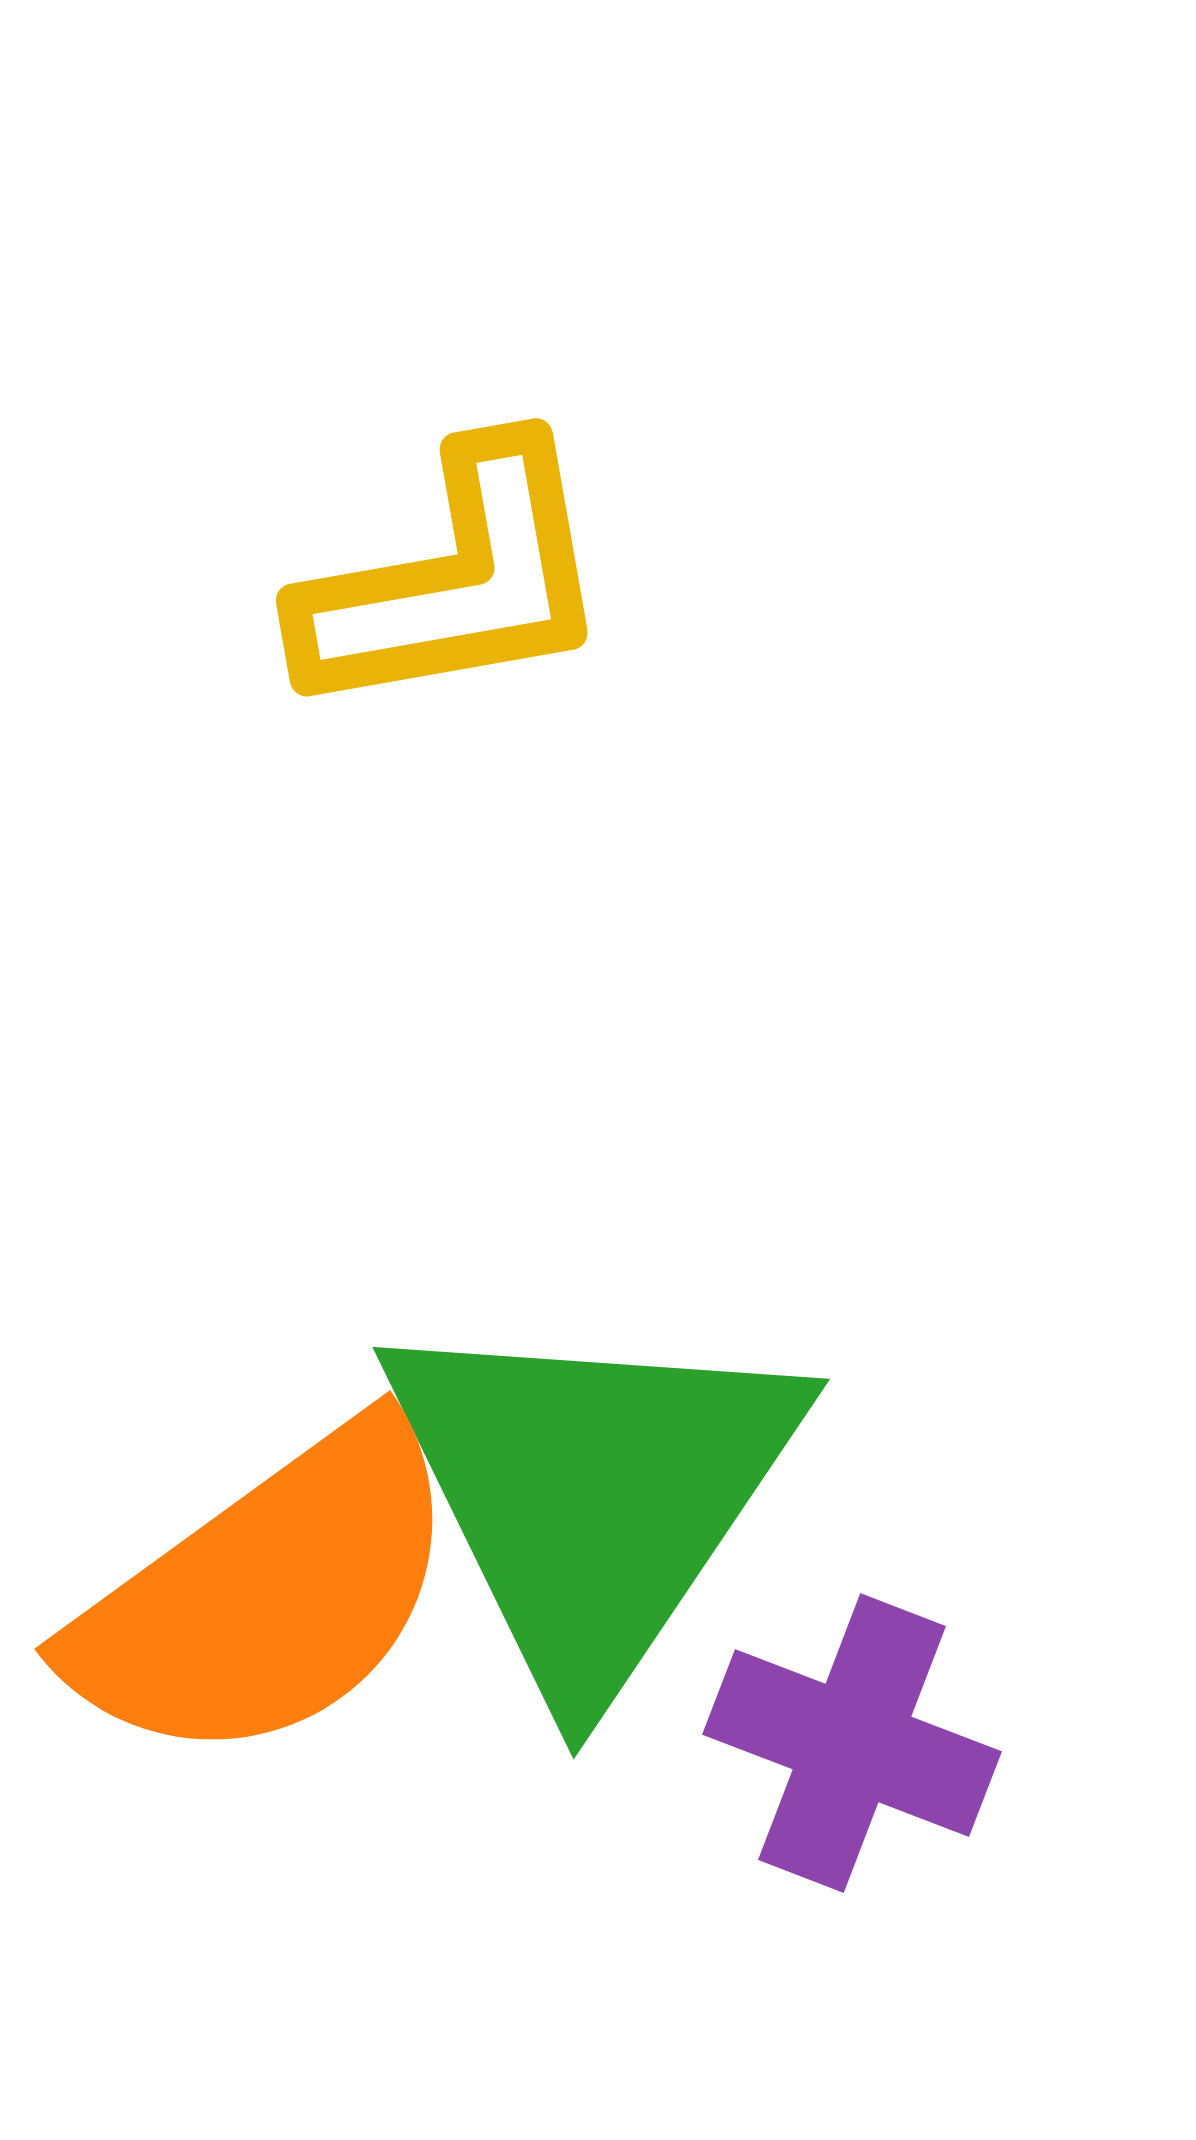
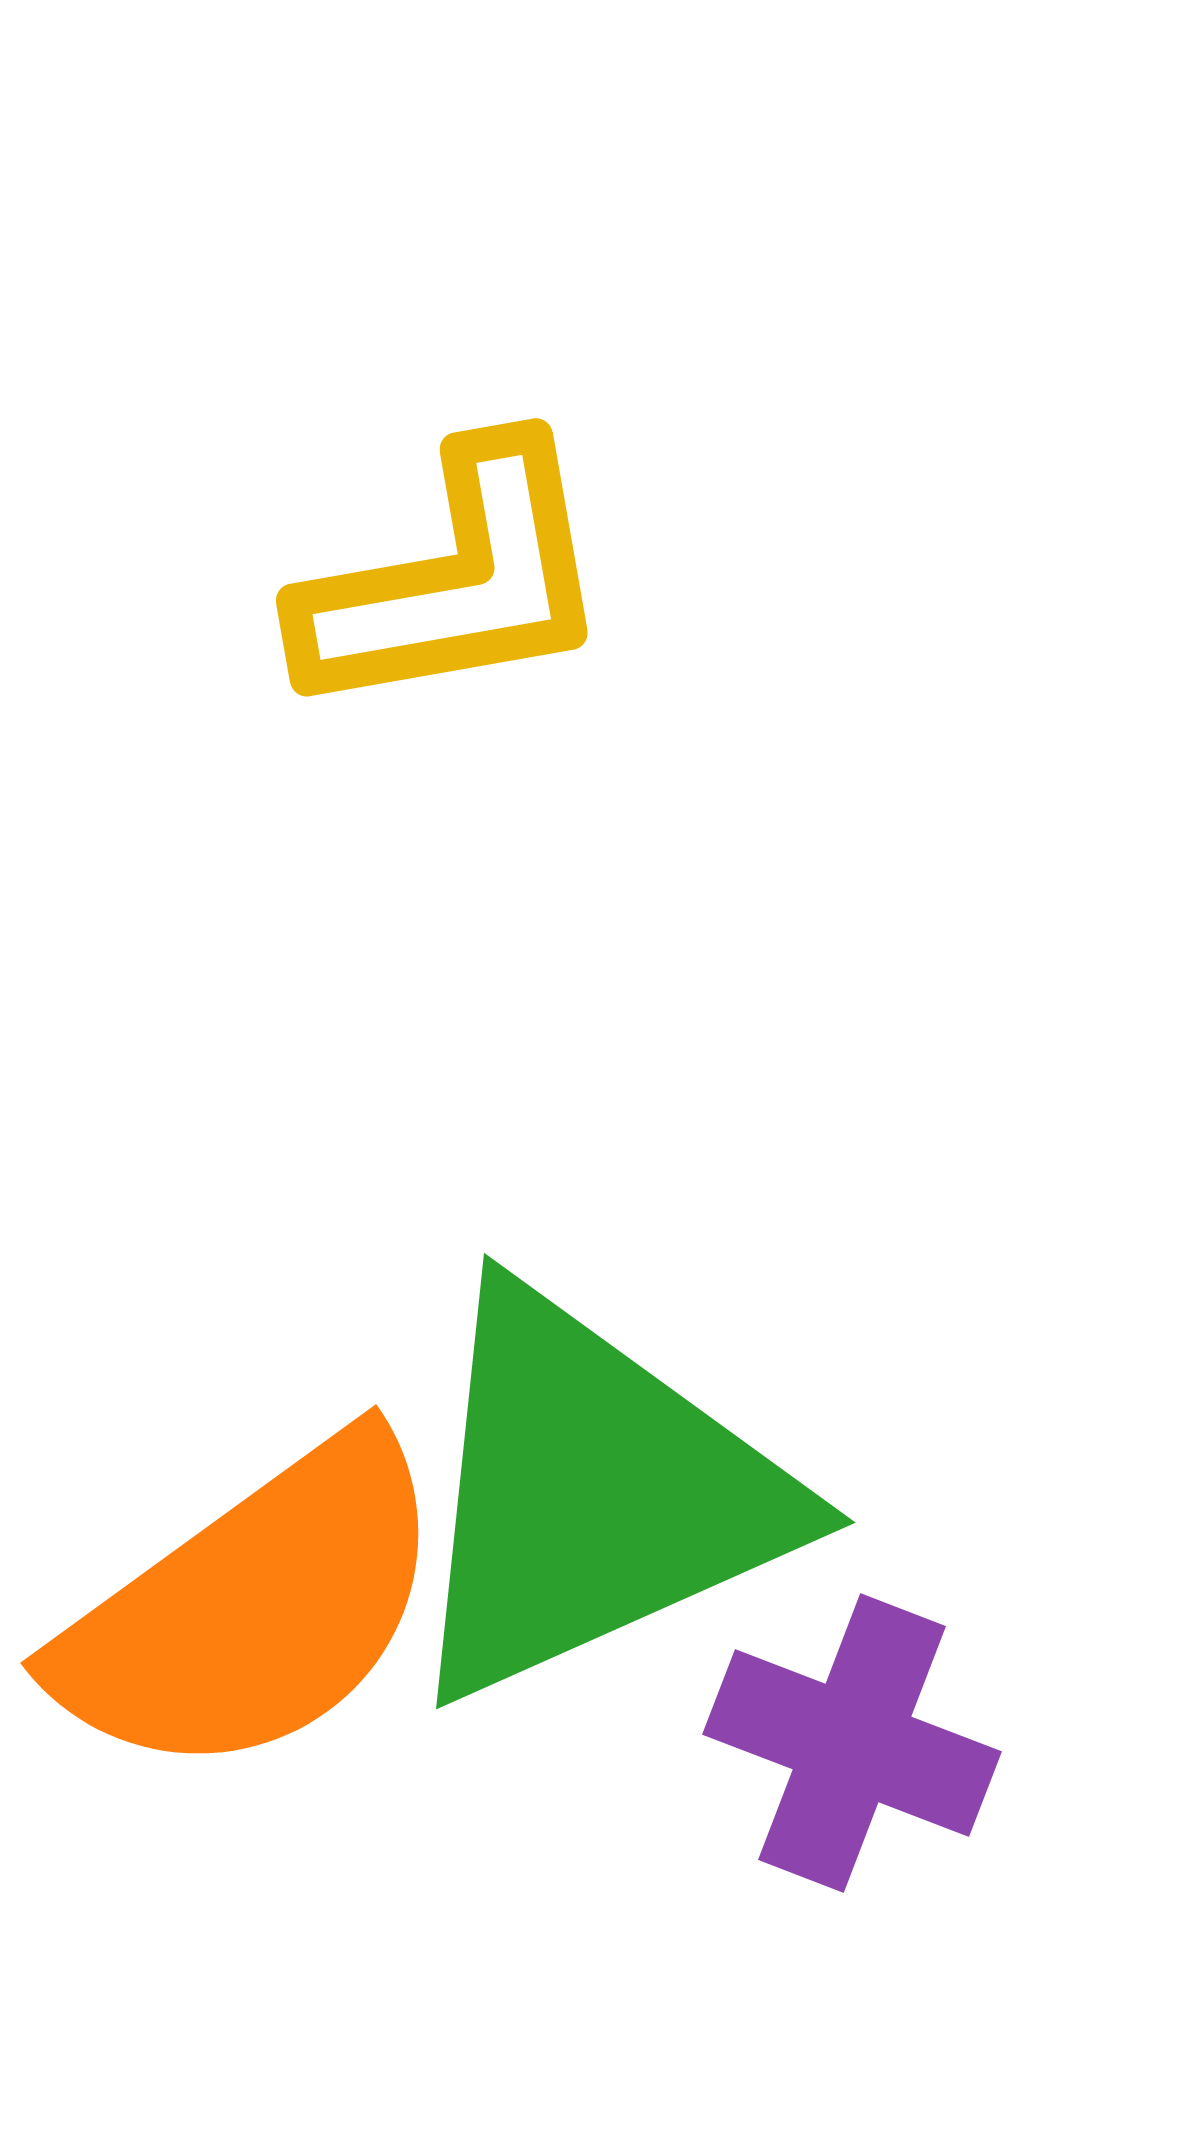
green triangle: rotated 32 degrees clockwise
orange semicircle: moved 14 px left, 14 px down
